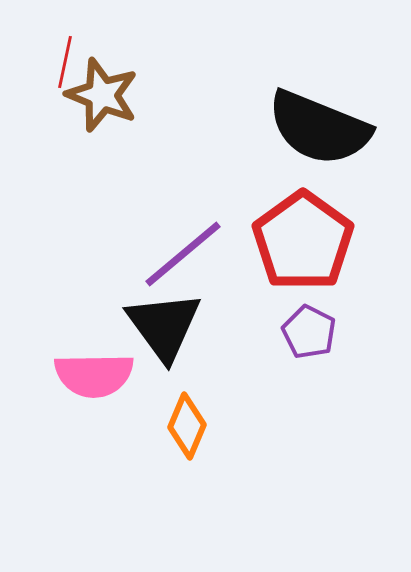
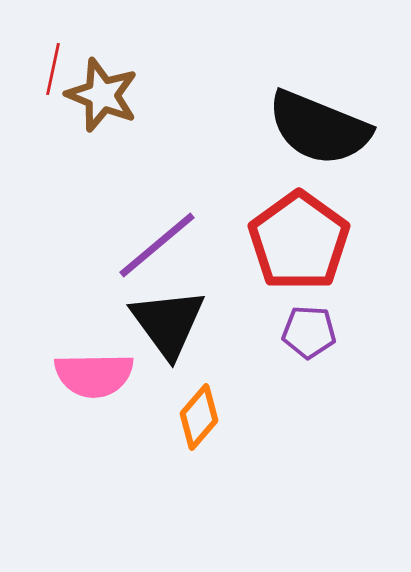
red line: moved 12 px left, 7 px down
red pentagon: moved 4 px left
purple line: moved 26 px left, 9 px up
black triangle: moved 4 px right, 3 px up
purple pentagon: rotated 24 degrees counterclockwise
orange diamond: moved 12 px right, 9 px up; rotated 18 degrees clockwise
